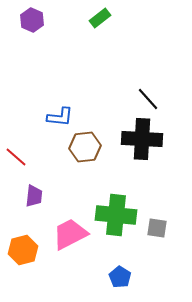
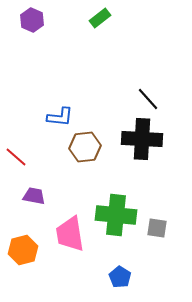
purple trapezoid: rotated 85 degrees counterclockwise
pink trapezoid: rotated 72 degrees counterclockwise
